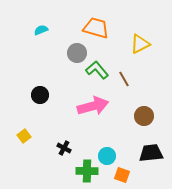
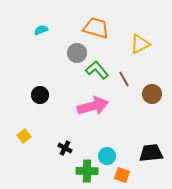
brown circle: moved 8 px right, 22 px up
black cross: moved 1 px right
